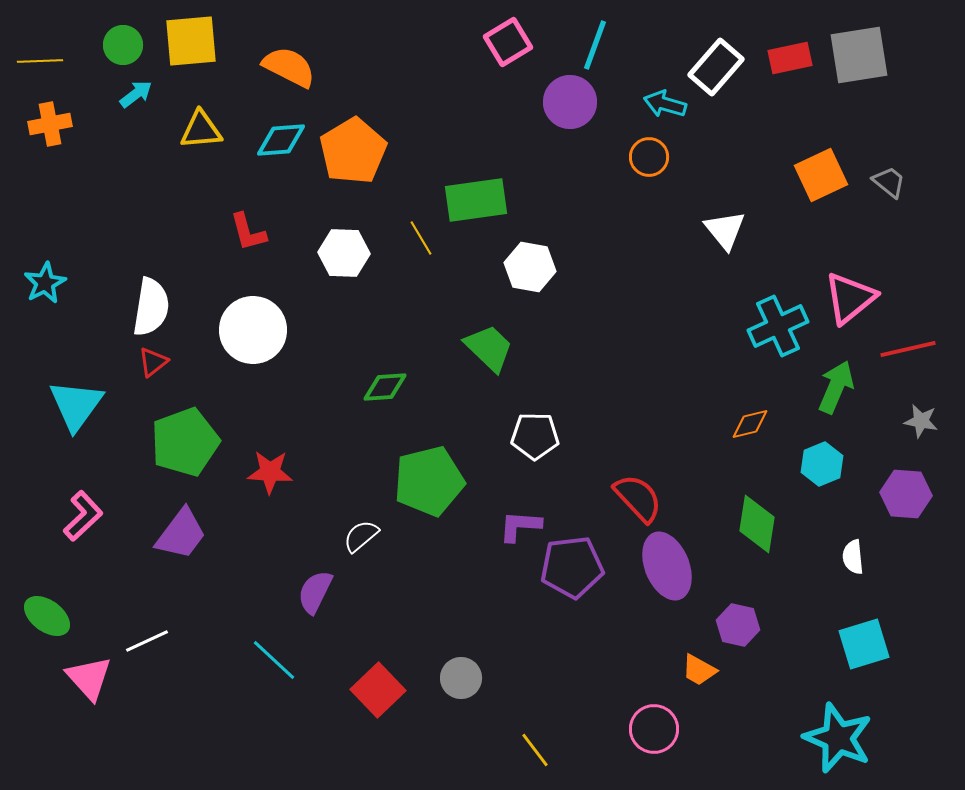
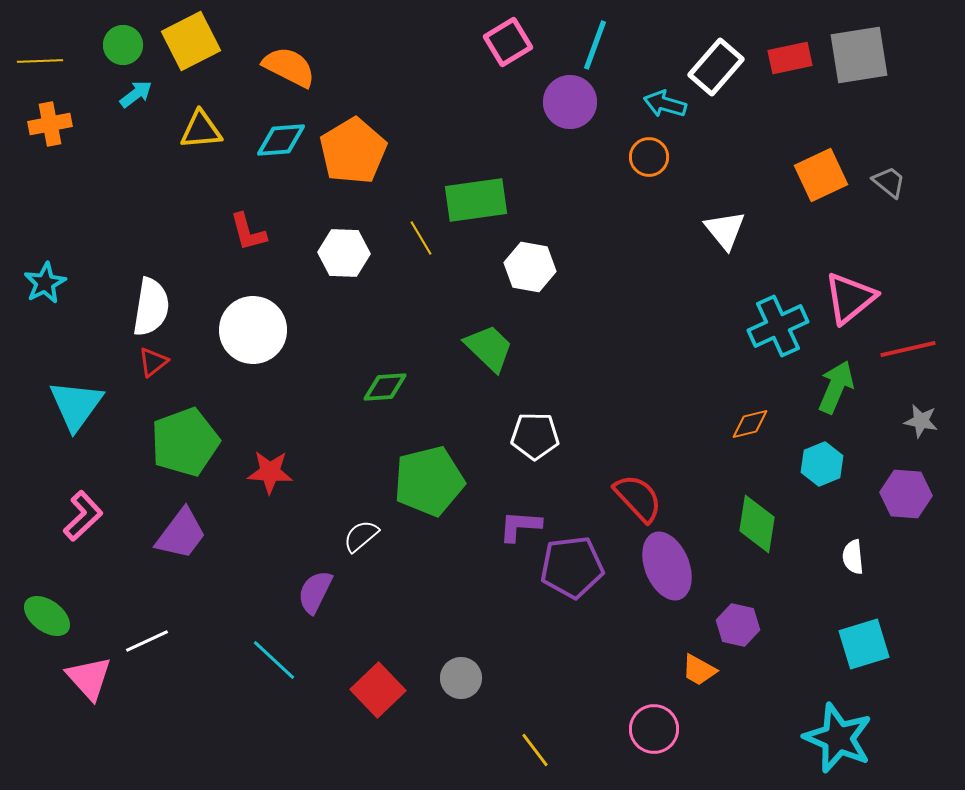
yellow square at (191, 41): rotated 22 degrees counterclockwise
